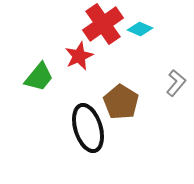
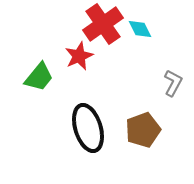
cyan diamond: rotated 40 degrees clockwise
gray L-shape: moved 3 px left; rotated 12 degrees counterclockwise
brown pentagon: moved 22 px right, 28 px down; rotated 20 degrees clockwise
